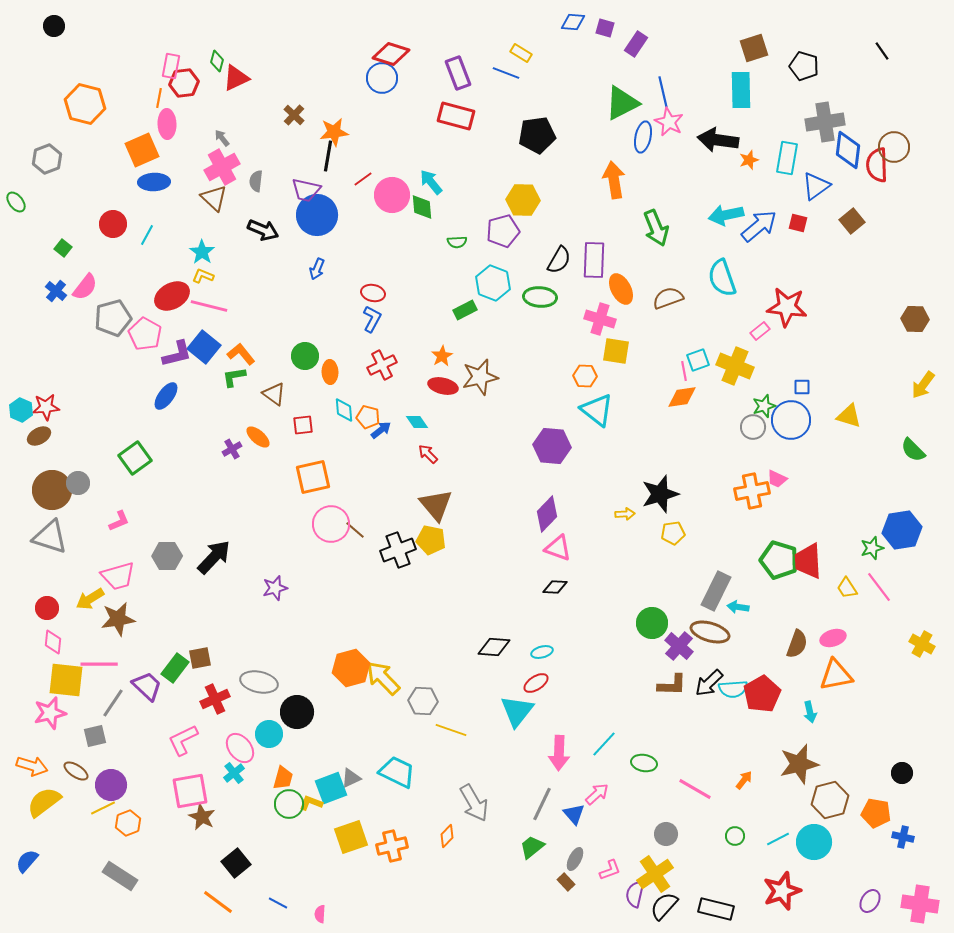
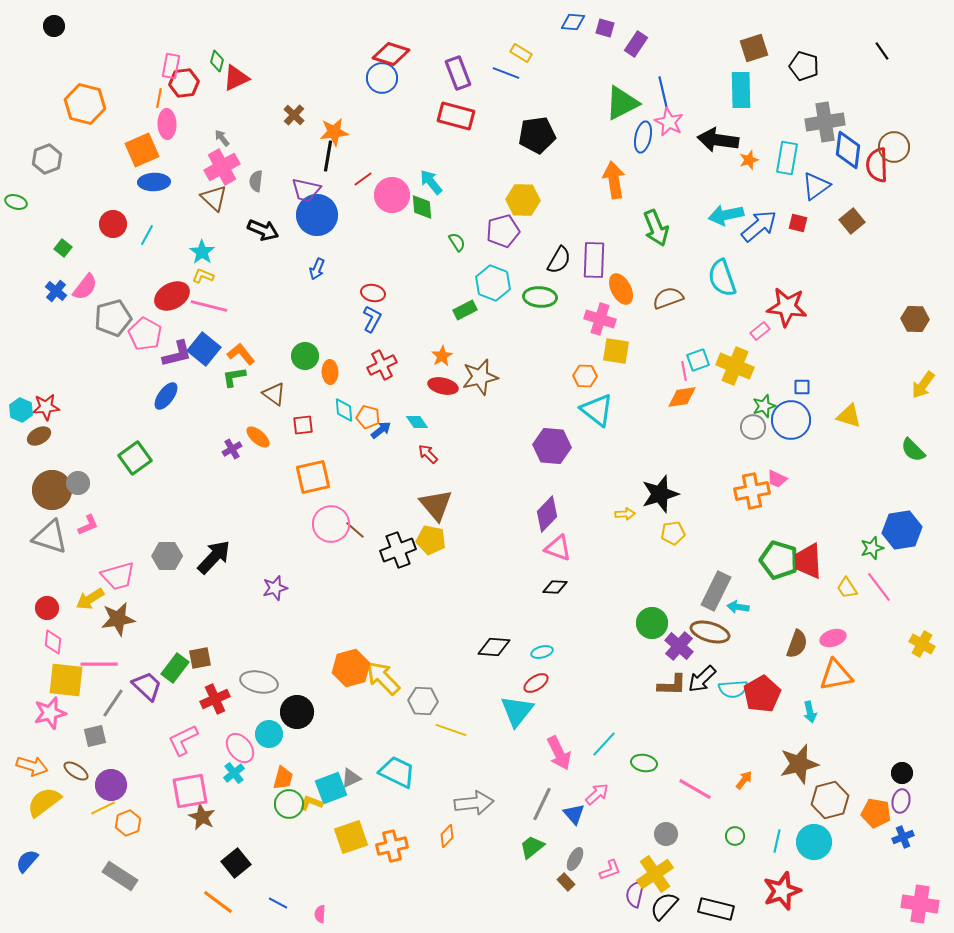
green ellipse at (16, 202): rotated 35 degrees counterclockwise
green semicircle at (457, 242): rotated 120 degrees counterclockwise
blue square at (204, 347): moved 2 px down
pink L-shape at (119, 521): moved 31 px left, 4 px down
black arrow at (709, 683): moved 7 px left, 4 px up
pink arrow at (559, 753): rotated 28 degrees counterclockwise
gray arrow at (474, 803): rotated 66 degrees counterclockwise
blue cross at (903, 837): rotated 35 degrees counterclockwise
cyan line at (778, 839): moved 1 px left, 2 px down; rotated 50 degrees counterclockwise
purple ellipse at (870, 901): moved 31 px right, 100 px up; rotated 20 degrees counterclockwise
